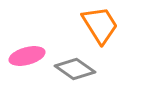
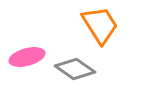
pink ellipse: moved 1 px down
